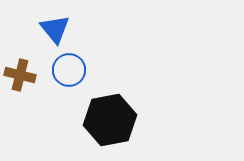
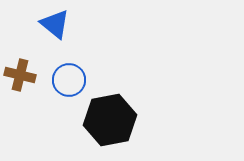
blue triangle: moved 5 px up; rotated 12 degrees counterclockwise
blue circle: moved 10 px down
